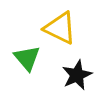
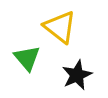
yellow triangle: moved 1 px up; rotated 12 degrees clockwise
